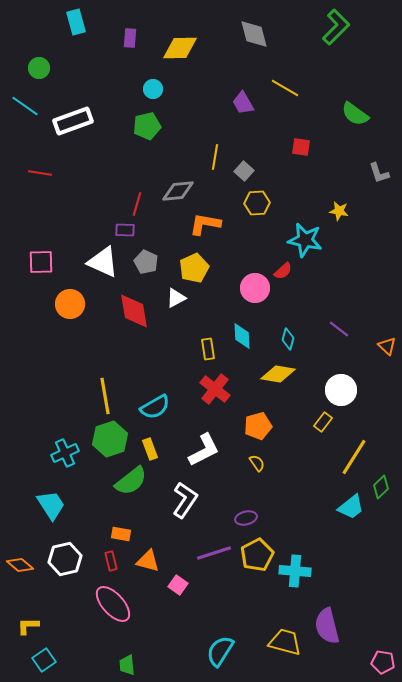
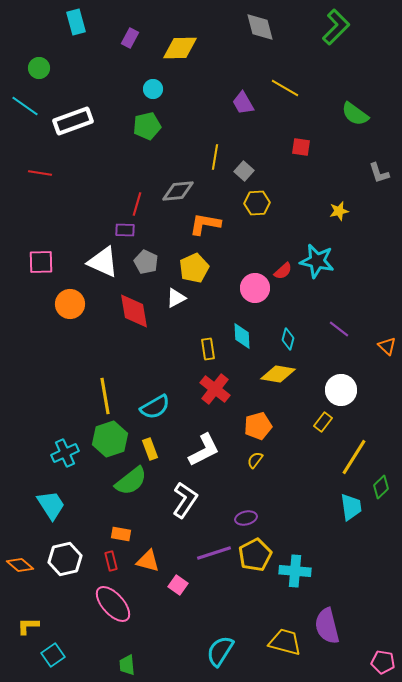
gray diamond at (254, 34): moved 6 px right, 7 px up
purple rectangle at (130, 38): rotated 24 degrees clockwise
yellow star at (339, 211): rotated 24 degrees counterclockwise
cyan star at (305, 240): moved 12 px right, 21 px down
yellow semicircle at (257, 463): moved 2 px left, 3 px up; rotated 108 degrees counterclockwise
cyan trapezoid at (351, 507): rotated 60 degrees counterclockwise
yellow pentagon at (257, 555): moved 2 px left
cyan square at (44, 660): moved 9 px right, 5 px up
